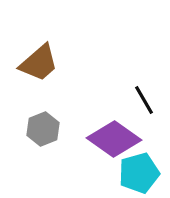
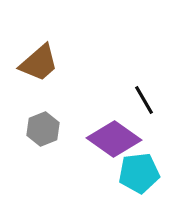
cyan pentagon: rotated 9 degrees clockwise
